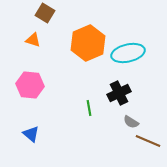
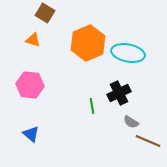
cyan ellipse: rotated 24 degrees clockwise
green line: moved 3 px right, 2 px up
